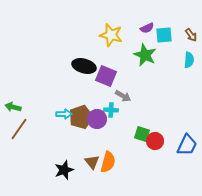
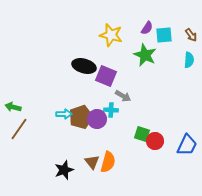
purple semicircle: rotated 32 degrees counterclockwise
